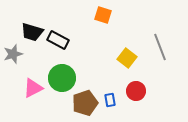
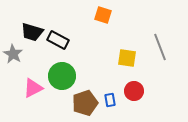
gray star: rotated 24 degrees counterclockwise
yellow square: rotated 30 degrees counterclockwise
green circle: moved 2 px up
red circle: moved 2 px left
